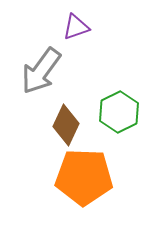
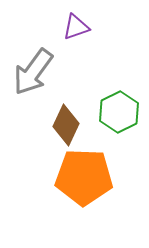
gray arrow: moved 8 px left, 1 px down
